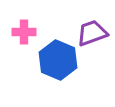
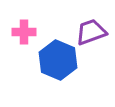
purple trapezoid: moved 1 px left, 1 px up
